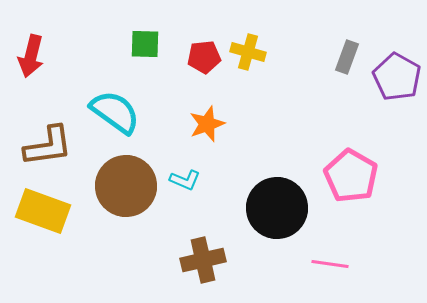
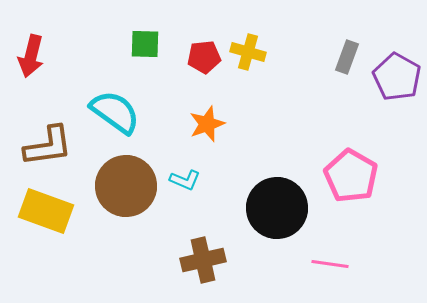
yellow rectangle: moved 3 px right
